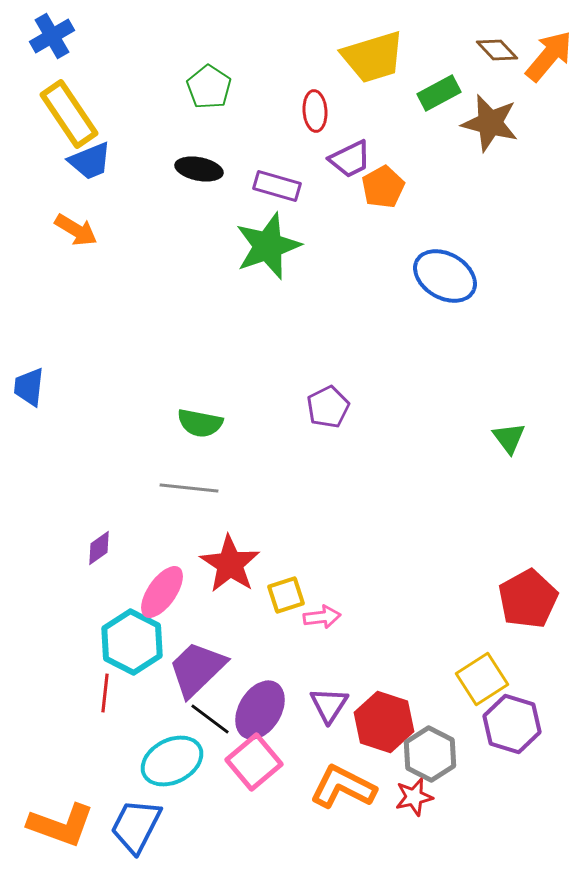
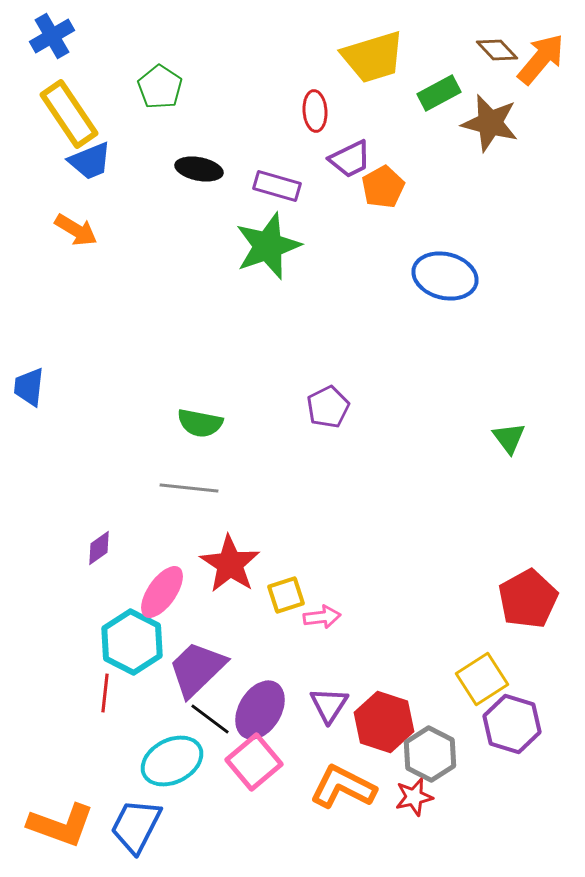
orange arrow at (549, 56): moved 8 px left, 3 px down
green pentagon at (209, 87): moved 49 px left
blue ellipse at (445, 276): rotated 16 degrees counterclockwise
